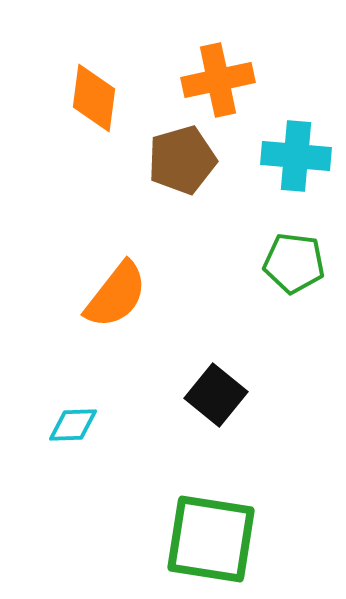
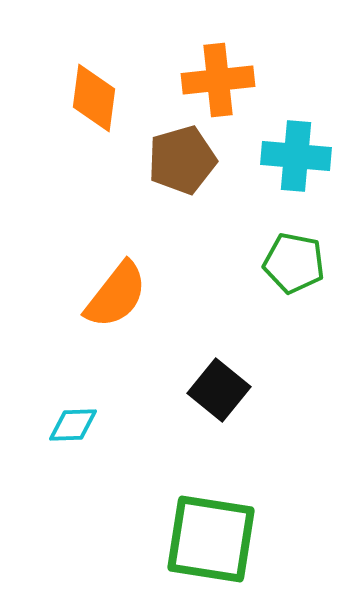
orange cross: rotated 6 degrees clockwise
green pentagon: rotated 4 degrees clockwise
black square: moved 3 px right, 5 px up
